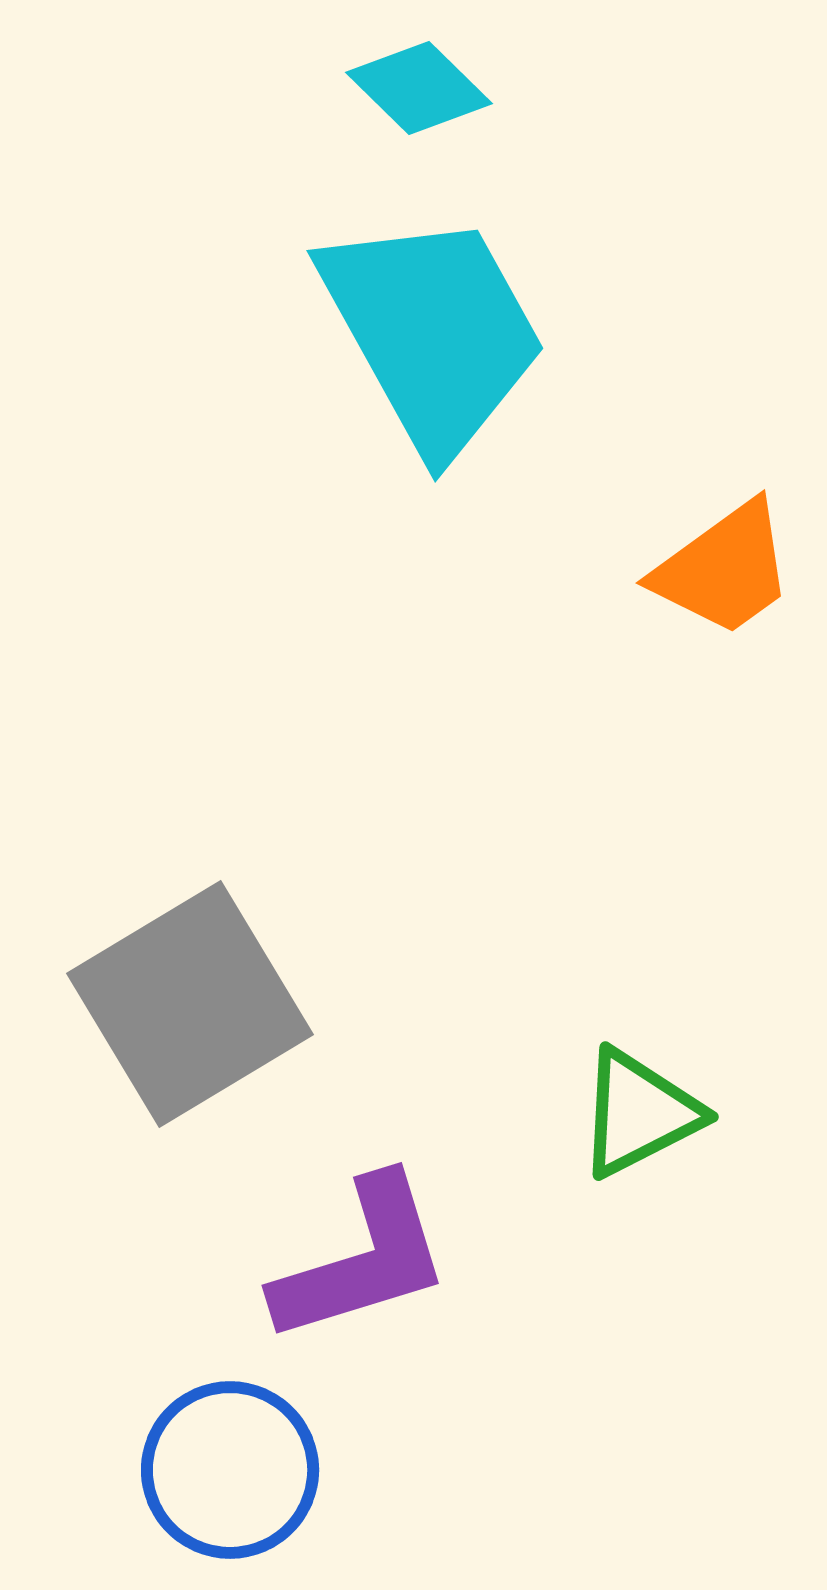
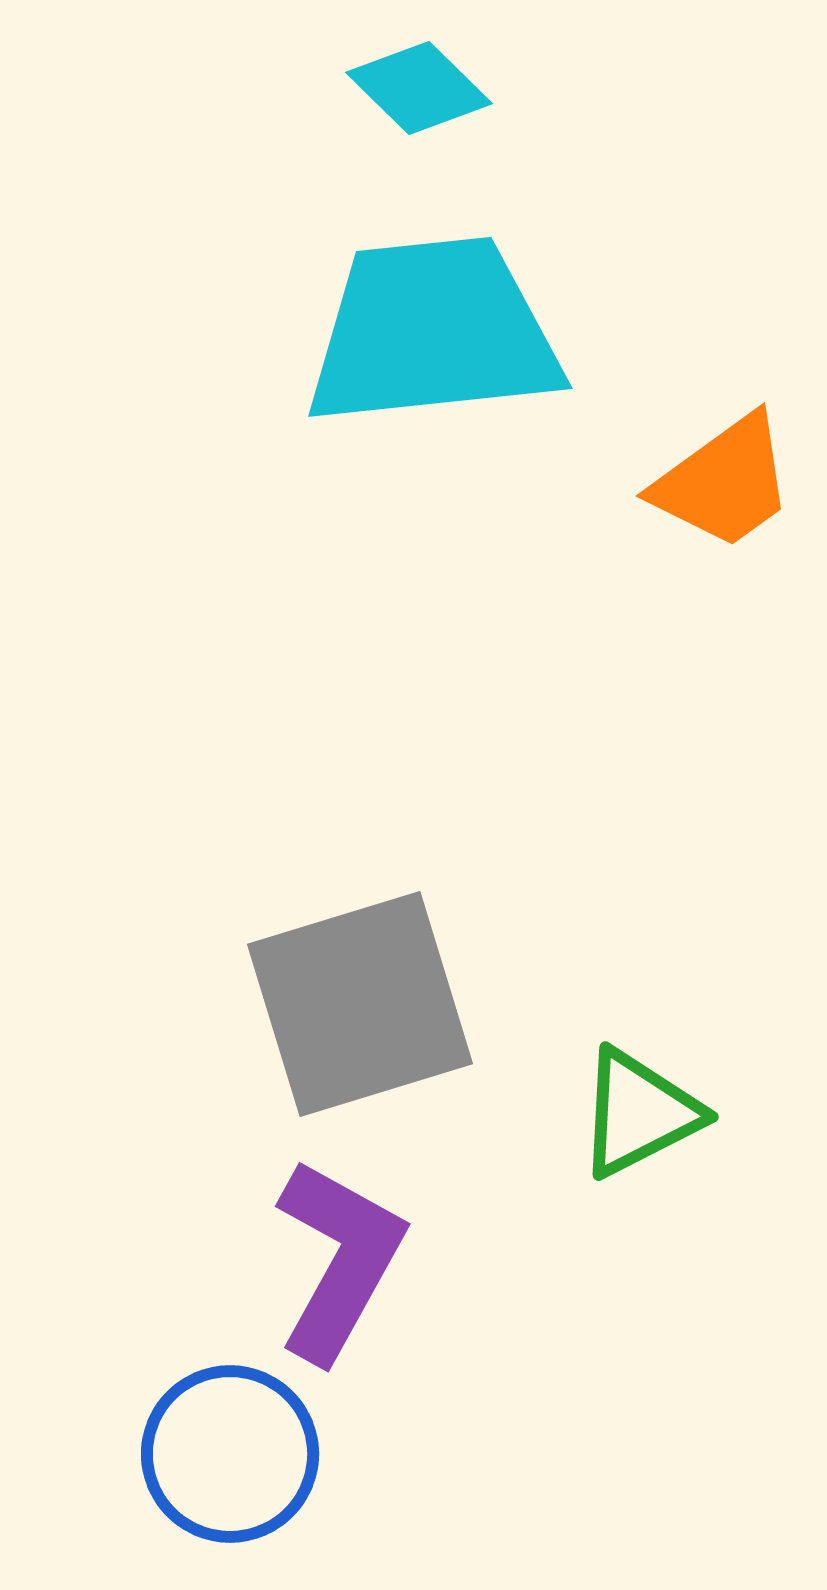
cyan trapezoid: rotated 67 degrees counterclockwise
orange trapezoid: moved 87 px up
gray square: moved 170 px right; rotated 14 degrees clockwise
purple L-shape: moved 23 px left; rotated 44 degrees counterclockwise
blue circle: moved 16 px up
